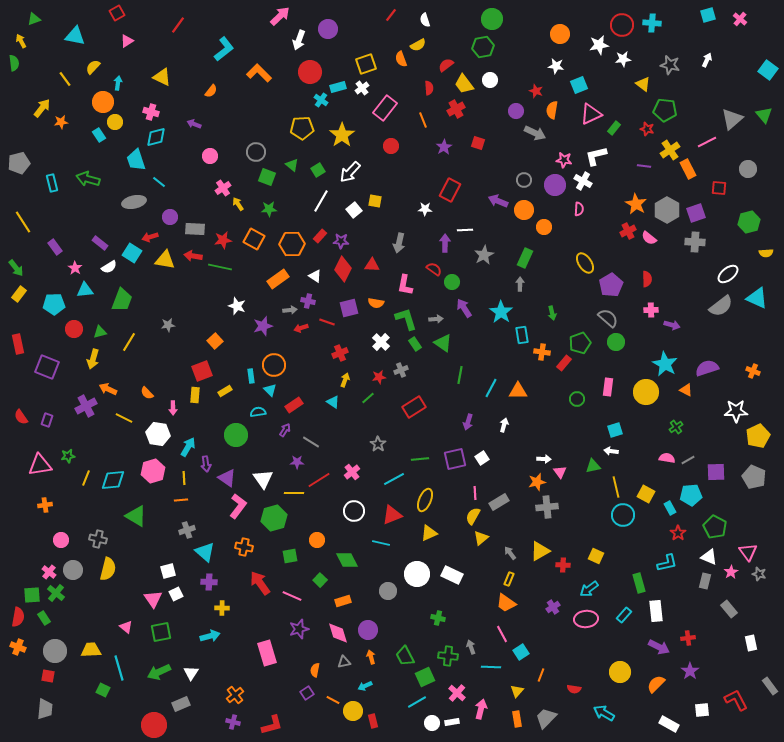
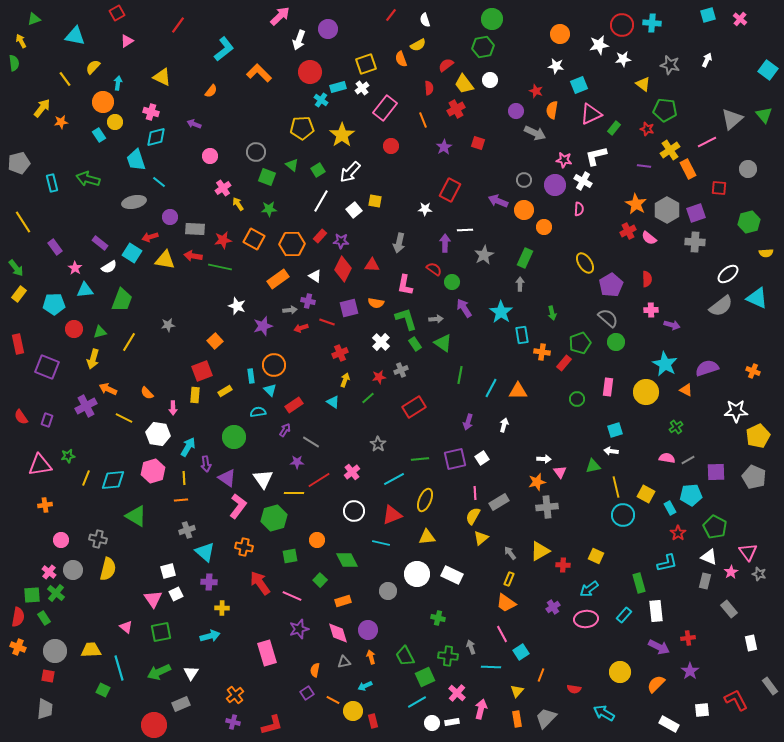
green circle at (236, 435): moved 2 px left, 2 px down
yellow triangle at (429, 533): moved 2 px left, 4 px down; rotated 18 degrees clockwise
